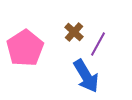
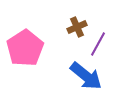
brown cross: moved 3 px right, 5 px up; rotated 24 degrees clockwise
blue arrow: rotated 20 degrees counterclockwise
